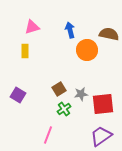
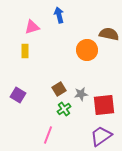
blue arrow: moved 11 px left, 15 px up
red square: moved 1 px right, 1 px down
